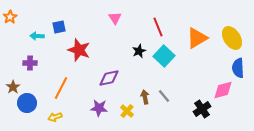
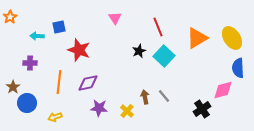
purple diamond: moved 21 px left, 5 px down
orange line: moved 2 px left, 6 px up; rotated 20 degrees counterclockwise
